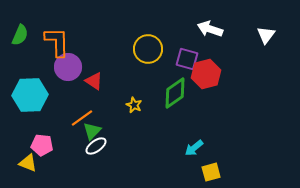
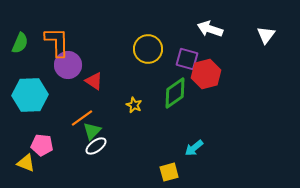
green semicircle: moved 8 px down
purple circle: moved 2 px up
yellow triangle: moved 2 px left
yellow square: moved 42 px left
